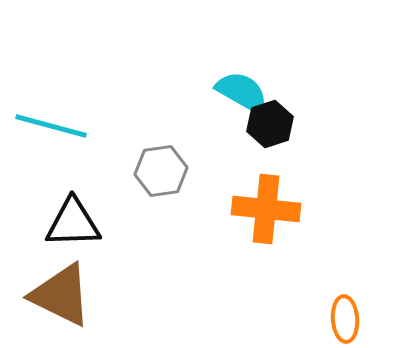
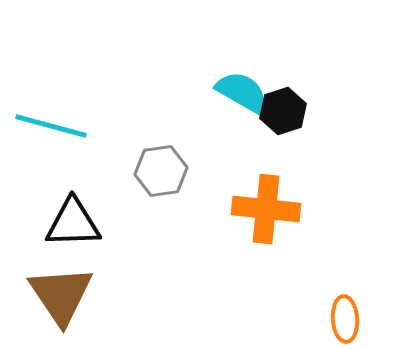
black hexagon: moved 13 px right, 13 px up
brown triangle: rotated 30 degrees clockwise
